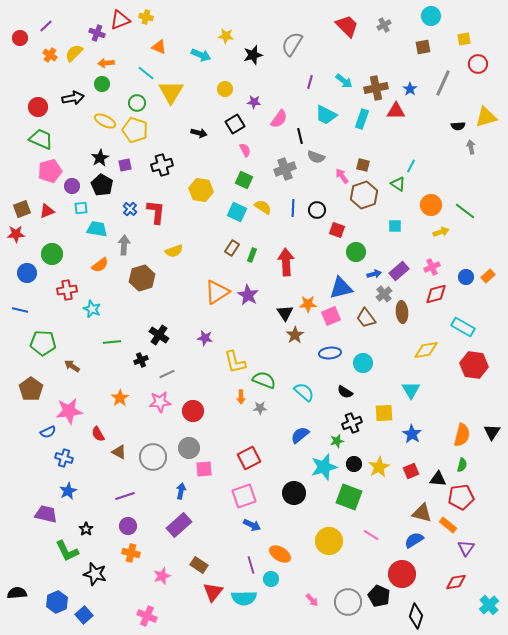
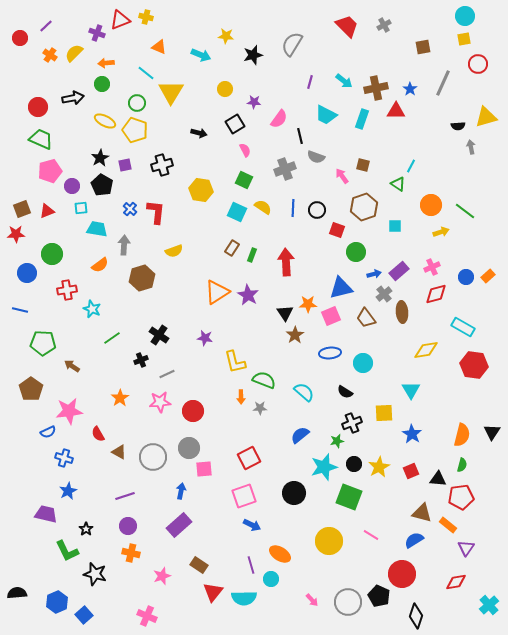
cyan circle at (431, 16): moved 34 px right
brown hexagon at (364, 195): moved 12 px down
green line at (112, 342): moved 4 px up; rotated 30 degrees counterclockwise
